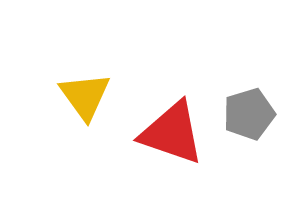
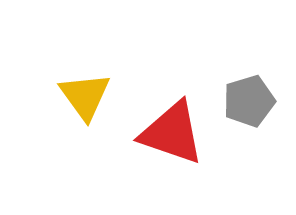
gray pentagon: moved 13 px up
